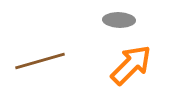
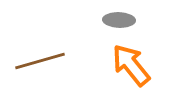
orange arrow: rotated 84 degrees counterclockwise
